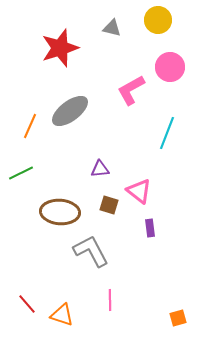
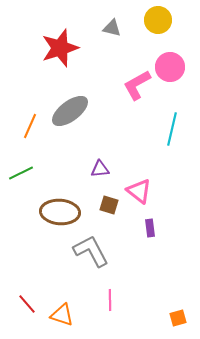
pink L-shape: moved 6 px right, 5 px up
cyan line: moved 5 px right, 4 px up; rotated 8 degrees counterclockwise
